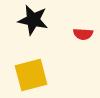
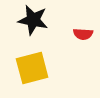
yellow square: moved 1 px right, 7 px up
